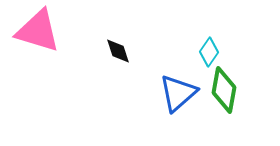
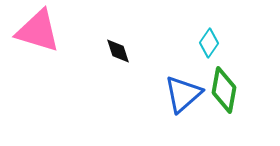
cyan diamond: moved 9 px up
blue triangle: moved 5 px right, 1 px down
